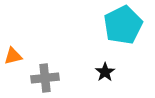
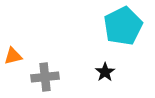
cyan pentagon: moved 1 px down
gray cross: moved 1 px up
